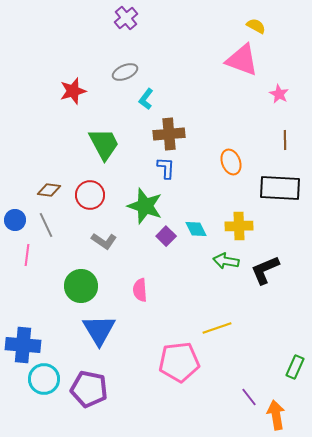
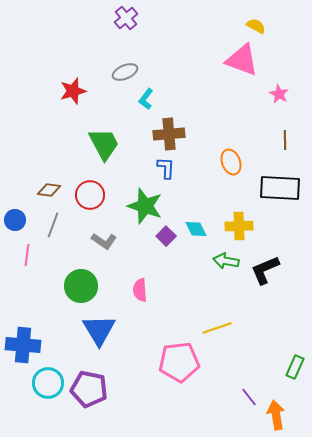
gray line: moved 7 px right; rotated 45 degrees clockwise
cyan circle: moved 4 px right, 4 px down
